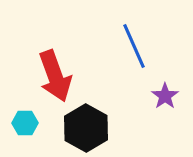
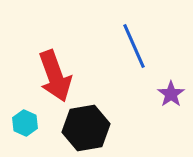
purple star: moved 6 px right, 2 px up
cyan hexagon: rotated 25 degrees clockwise
black hexagon: rotated 21 degrees clockwise
